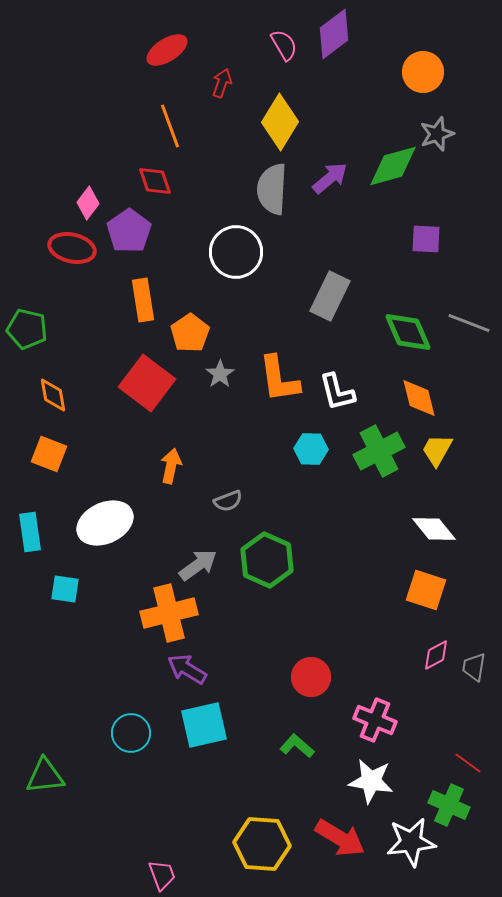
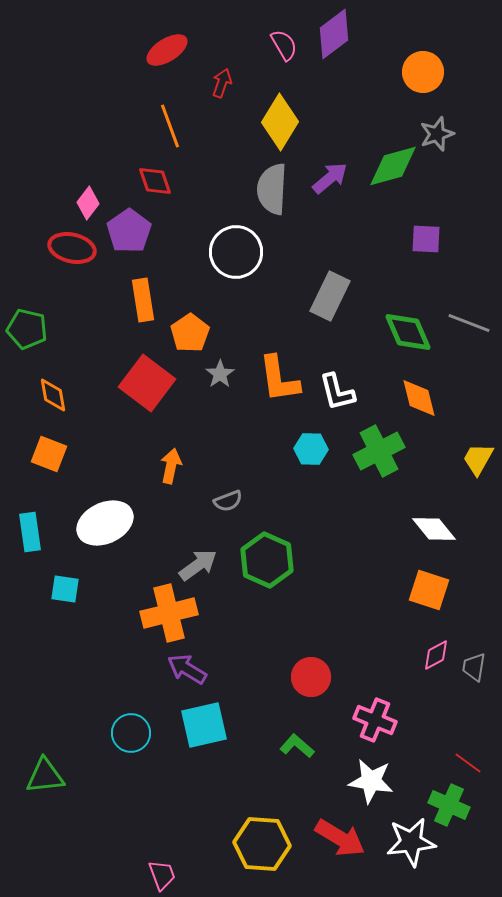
yellow trapezoid at (437, 450): moved 41 px right, 9 px down
orange square at (426, 590): moved 3 px right
